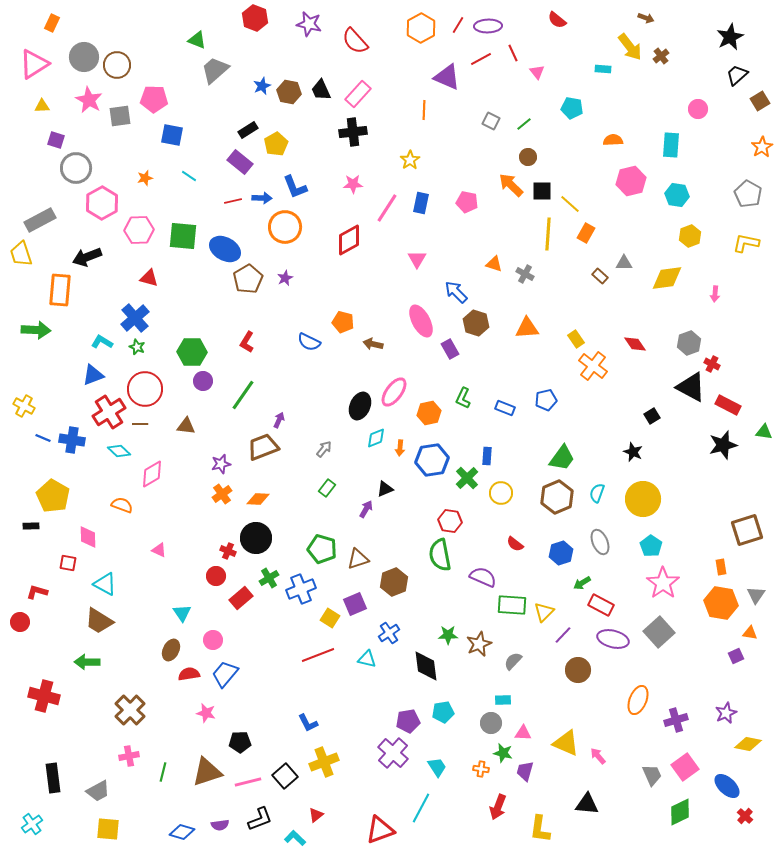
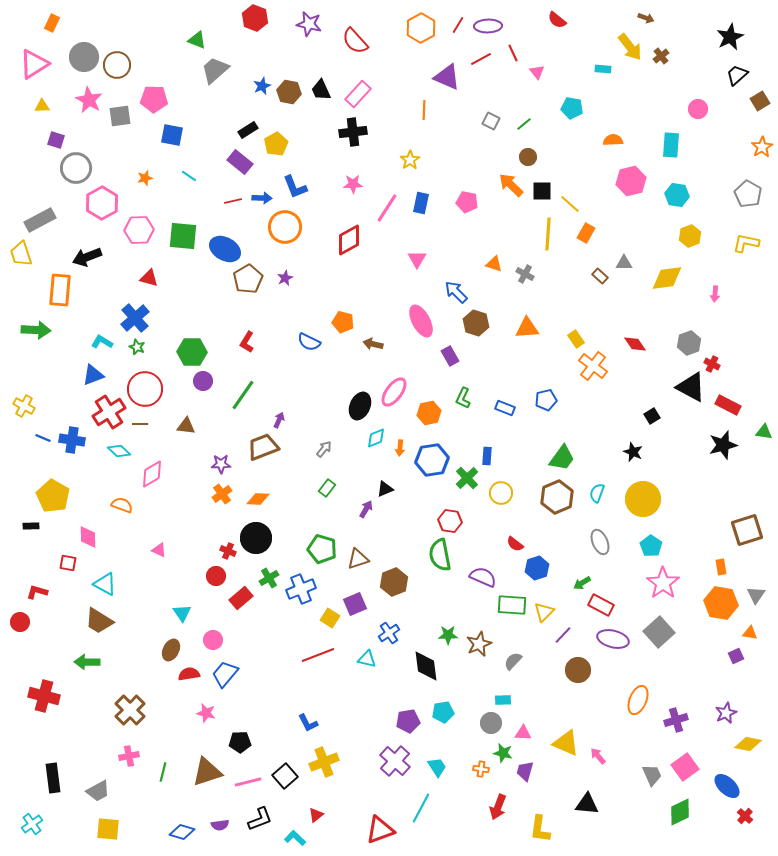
purple rectangle at (450, 349): moved 7 px down
purple star at (221, 464): rotated 12 degrees clockwise
blue hexagon at (561, 553): moved 24 px left, 15 px down
purple cross at (393, 753): moved 2 px right, 8 px down
